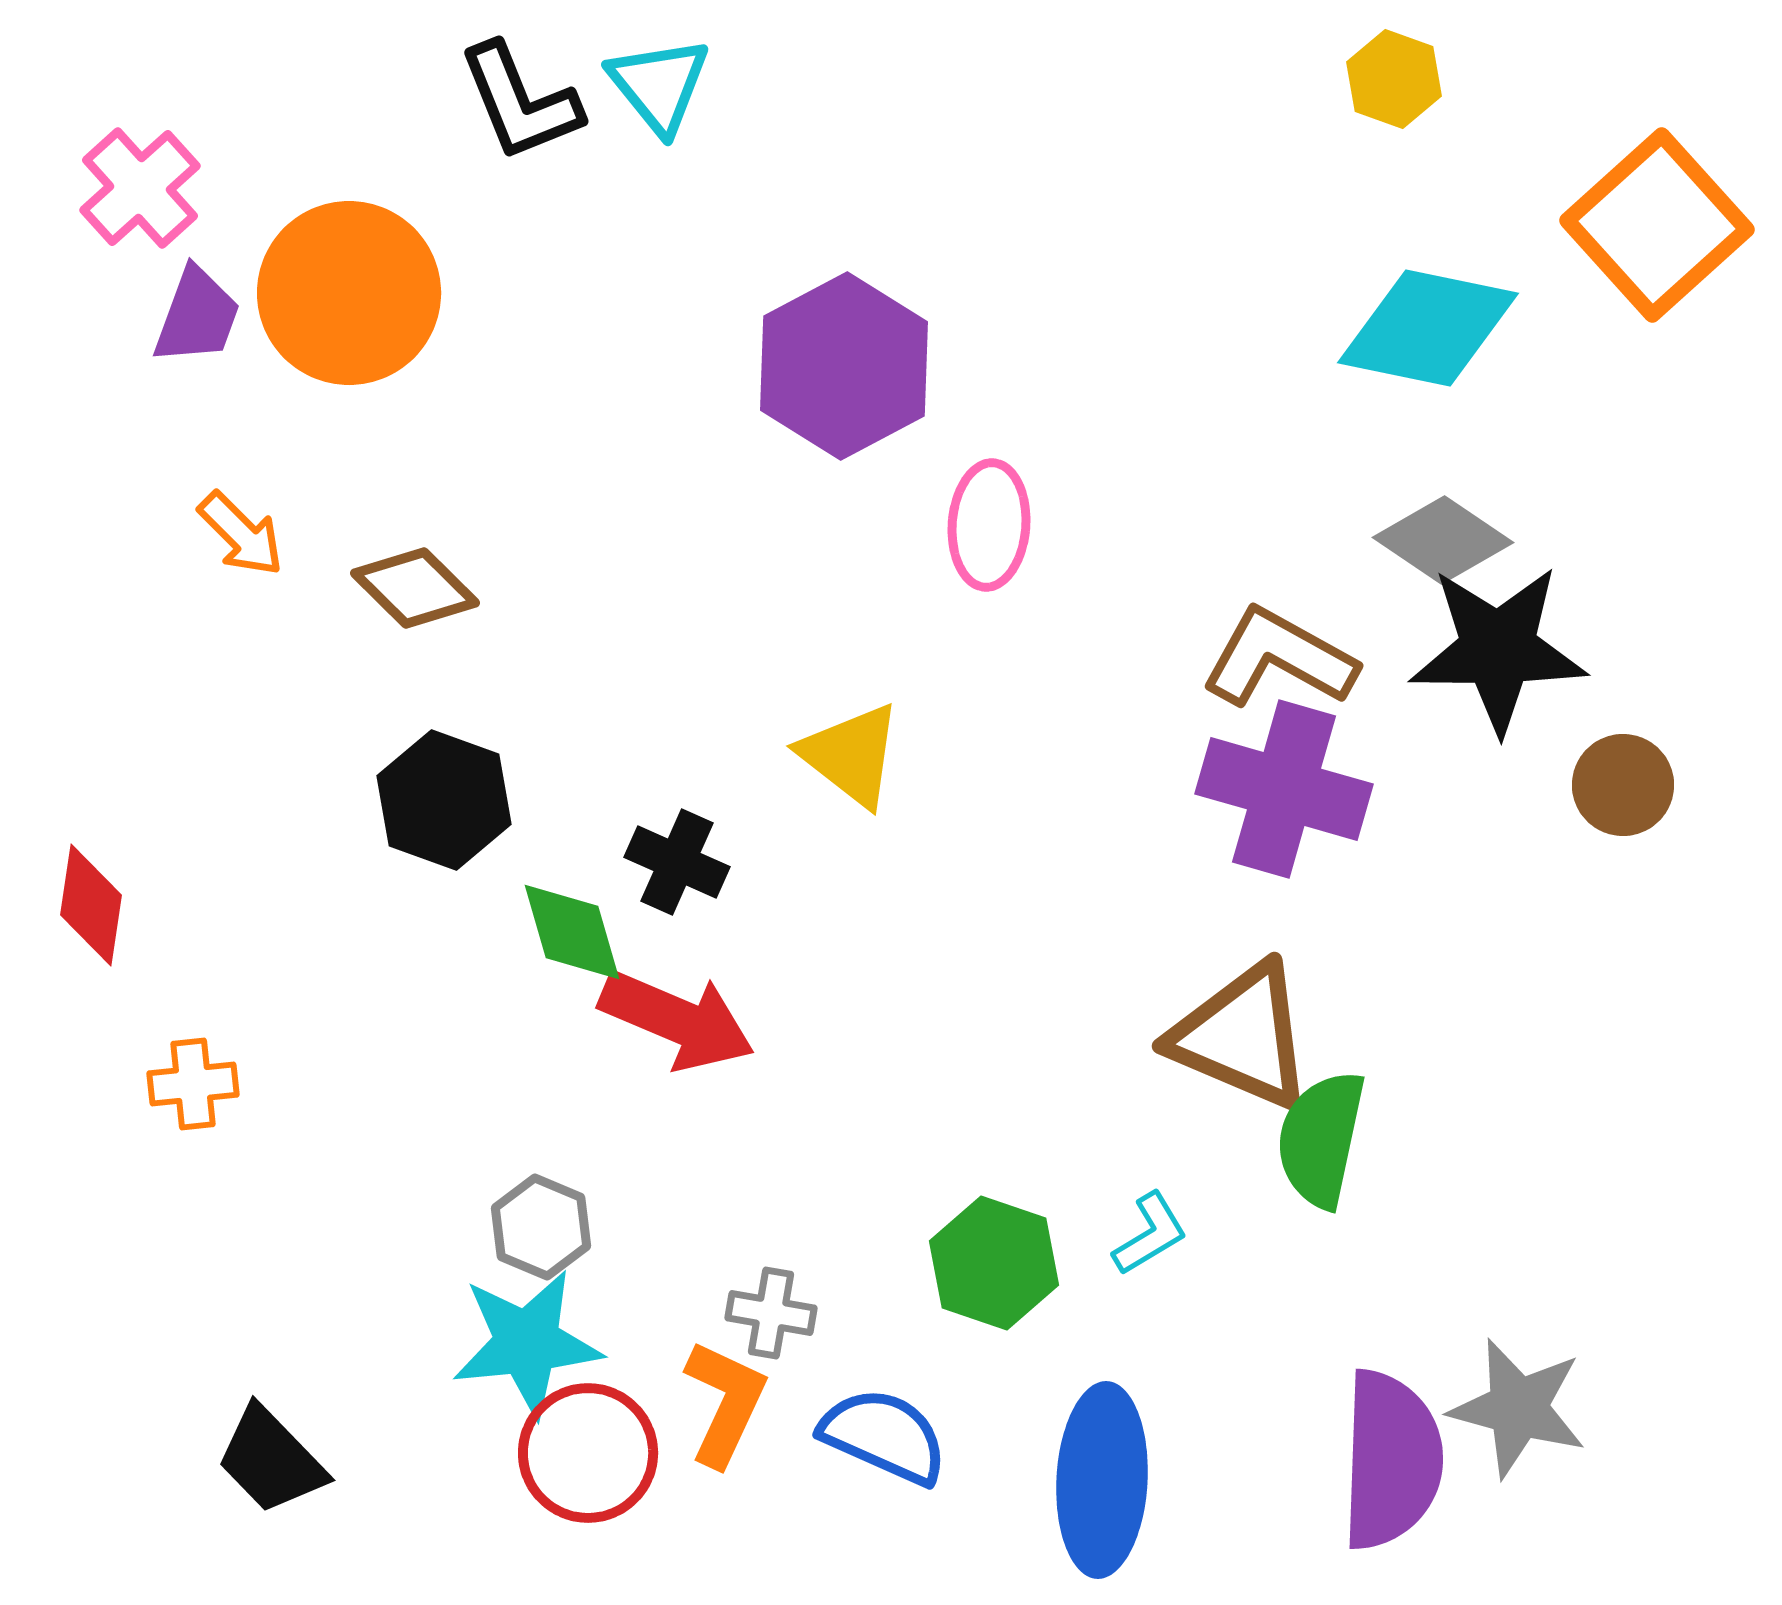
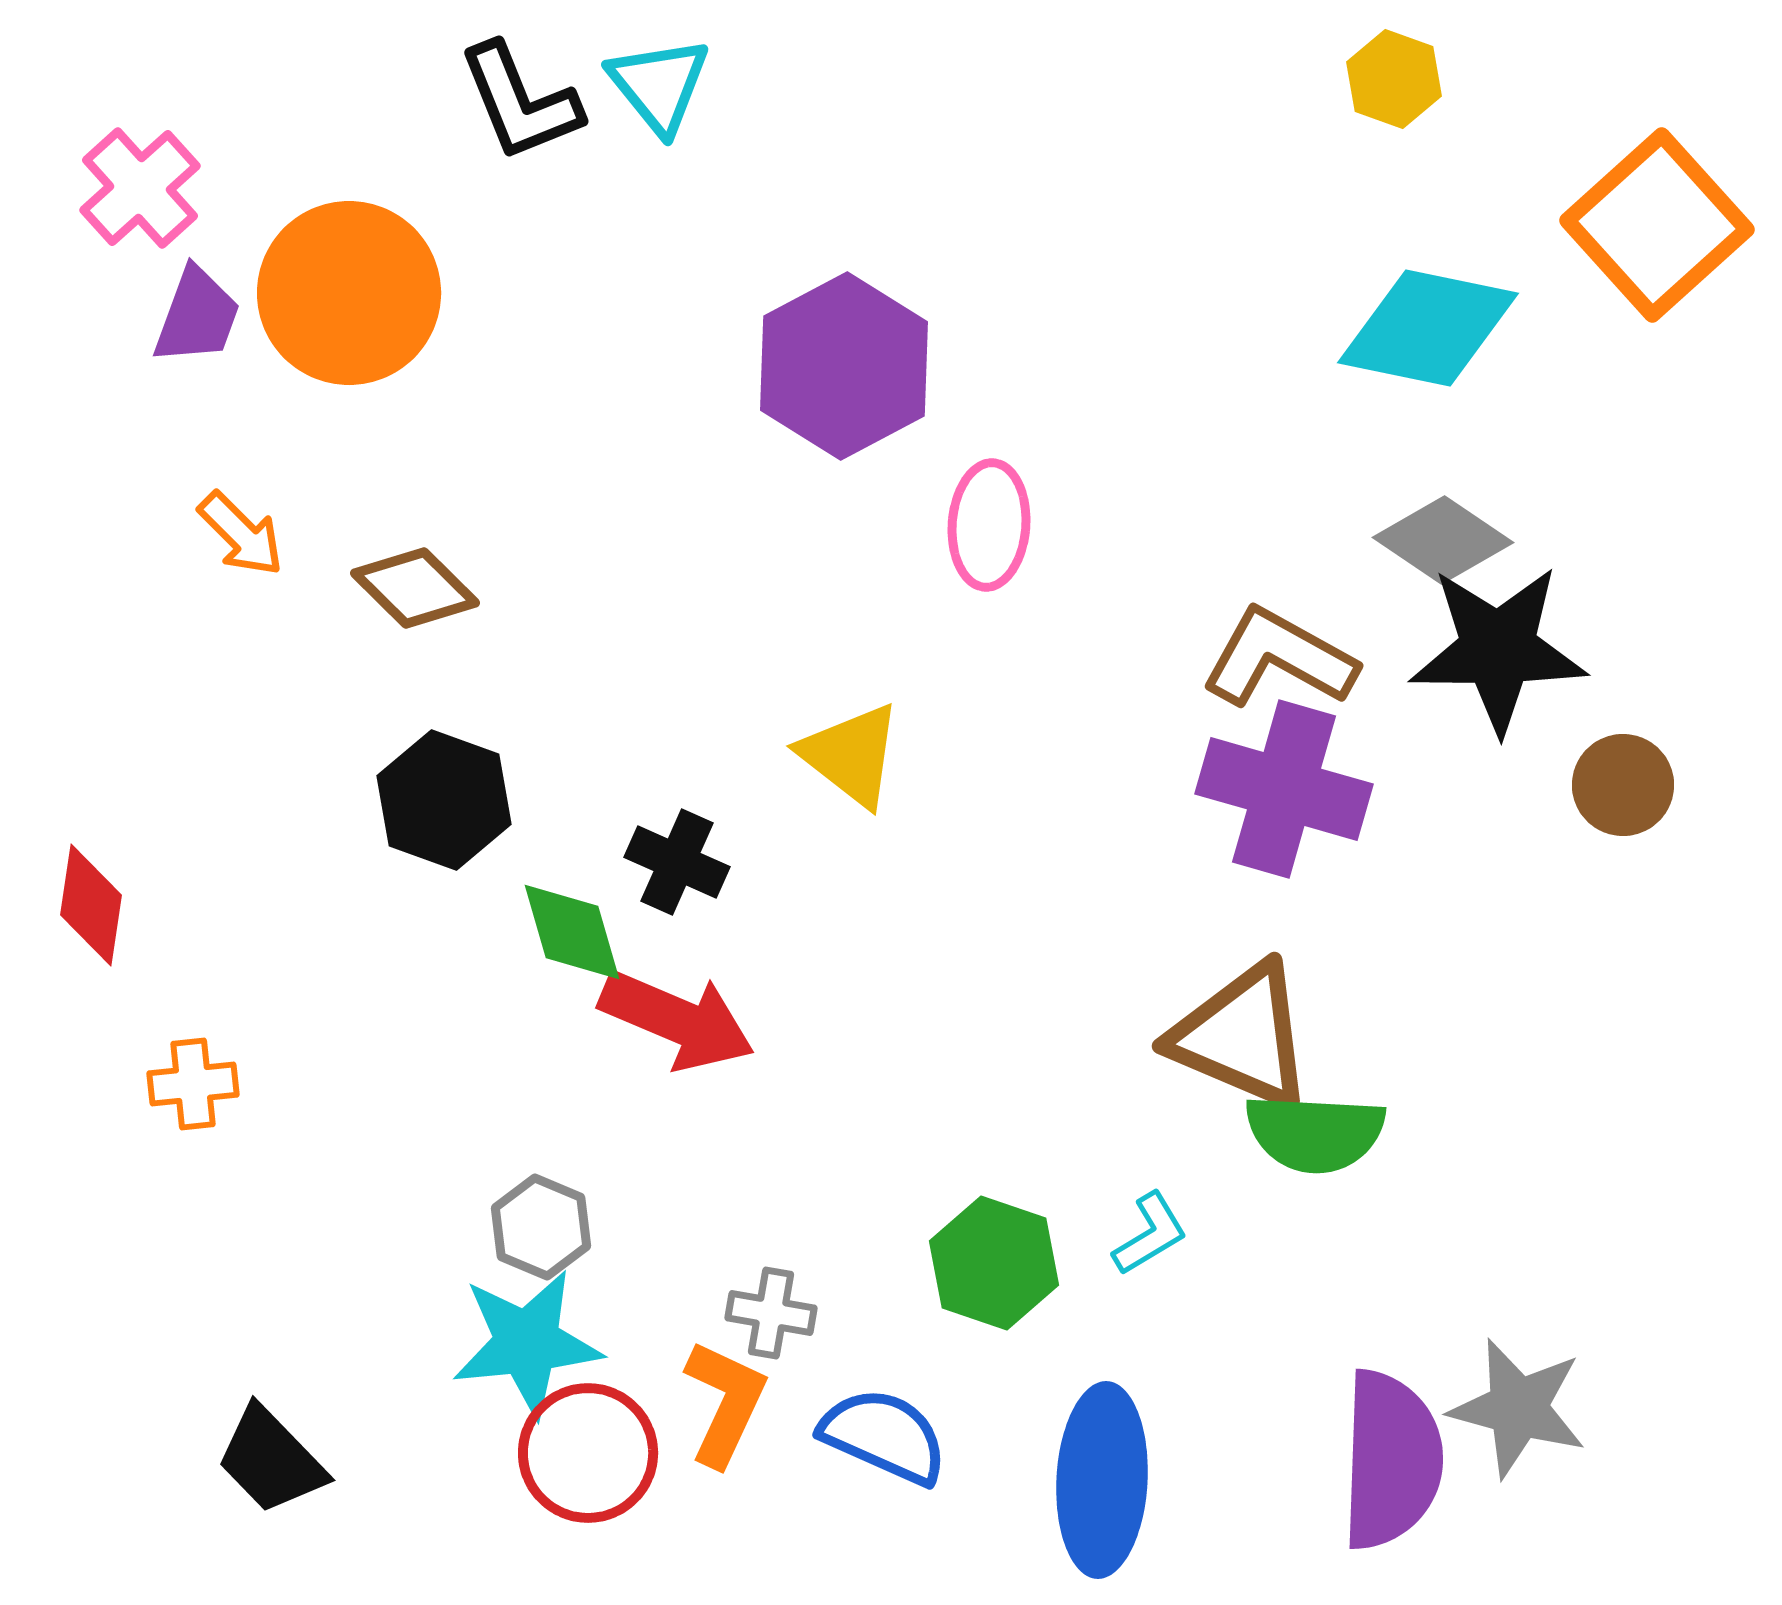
green semicircle: moved 6 px left, 6 px up; rotated 99 degrees counterclockwise
